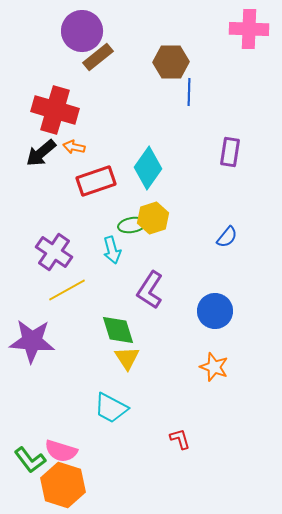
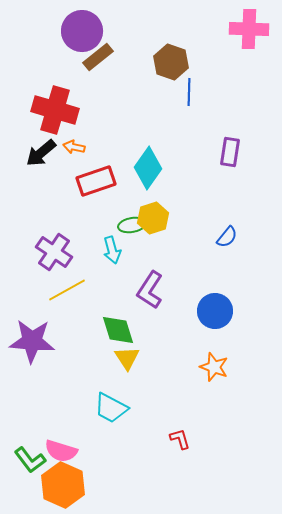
brown hexagon: rotated 20 degrees clockwise
orange hexagon: rotated 6 degrees clockwise
